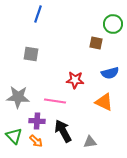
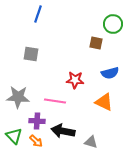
black arrow: rotated 50 degrees counterclockwise
gray triangle: moved 1 px right; rotated 24 degrees clockwise
